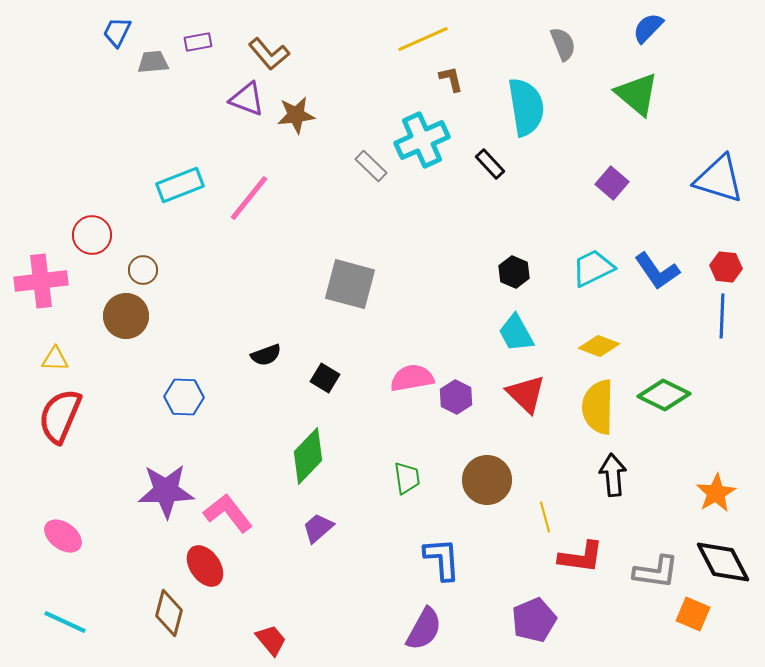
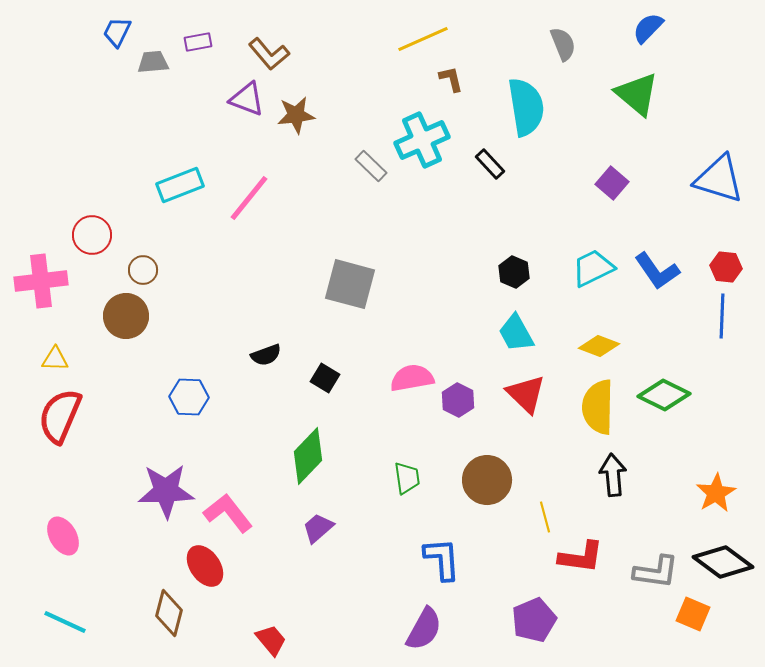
blue hexagon at (184, 397): moved 5 px right
purple hexagon at (456, 397): moved 2 px right, 3 px down
pink ellipse at (63, 536): rotated 24 degrees clockwise
black diamond at (723, 562): rotated 26 degrees counterclockwise
